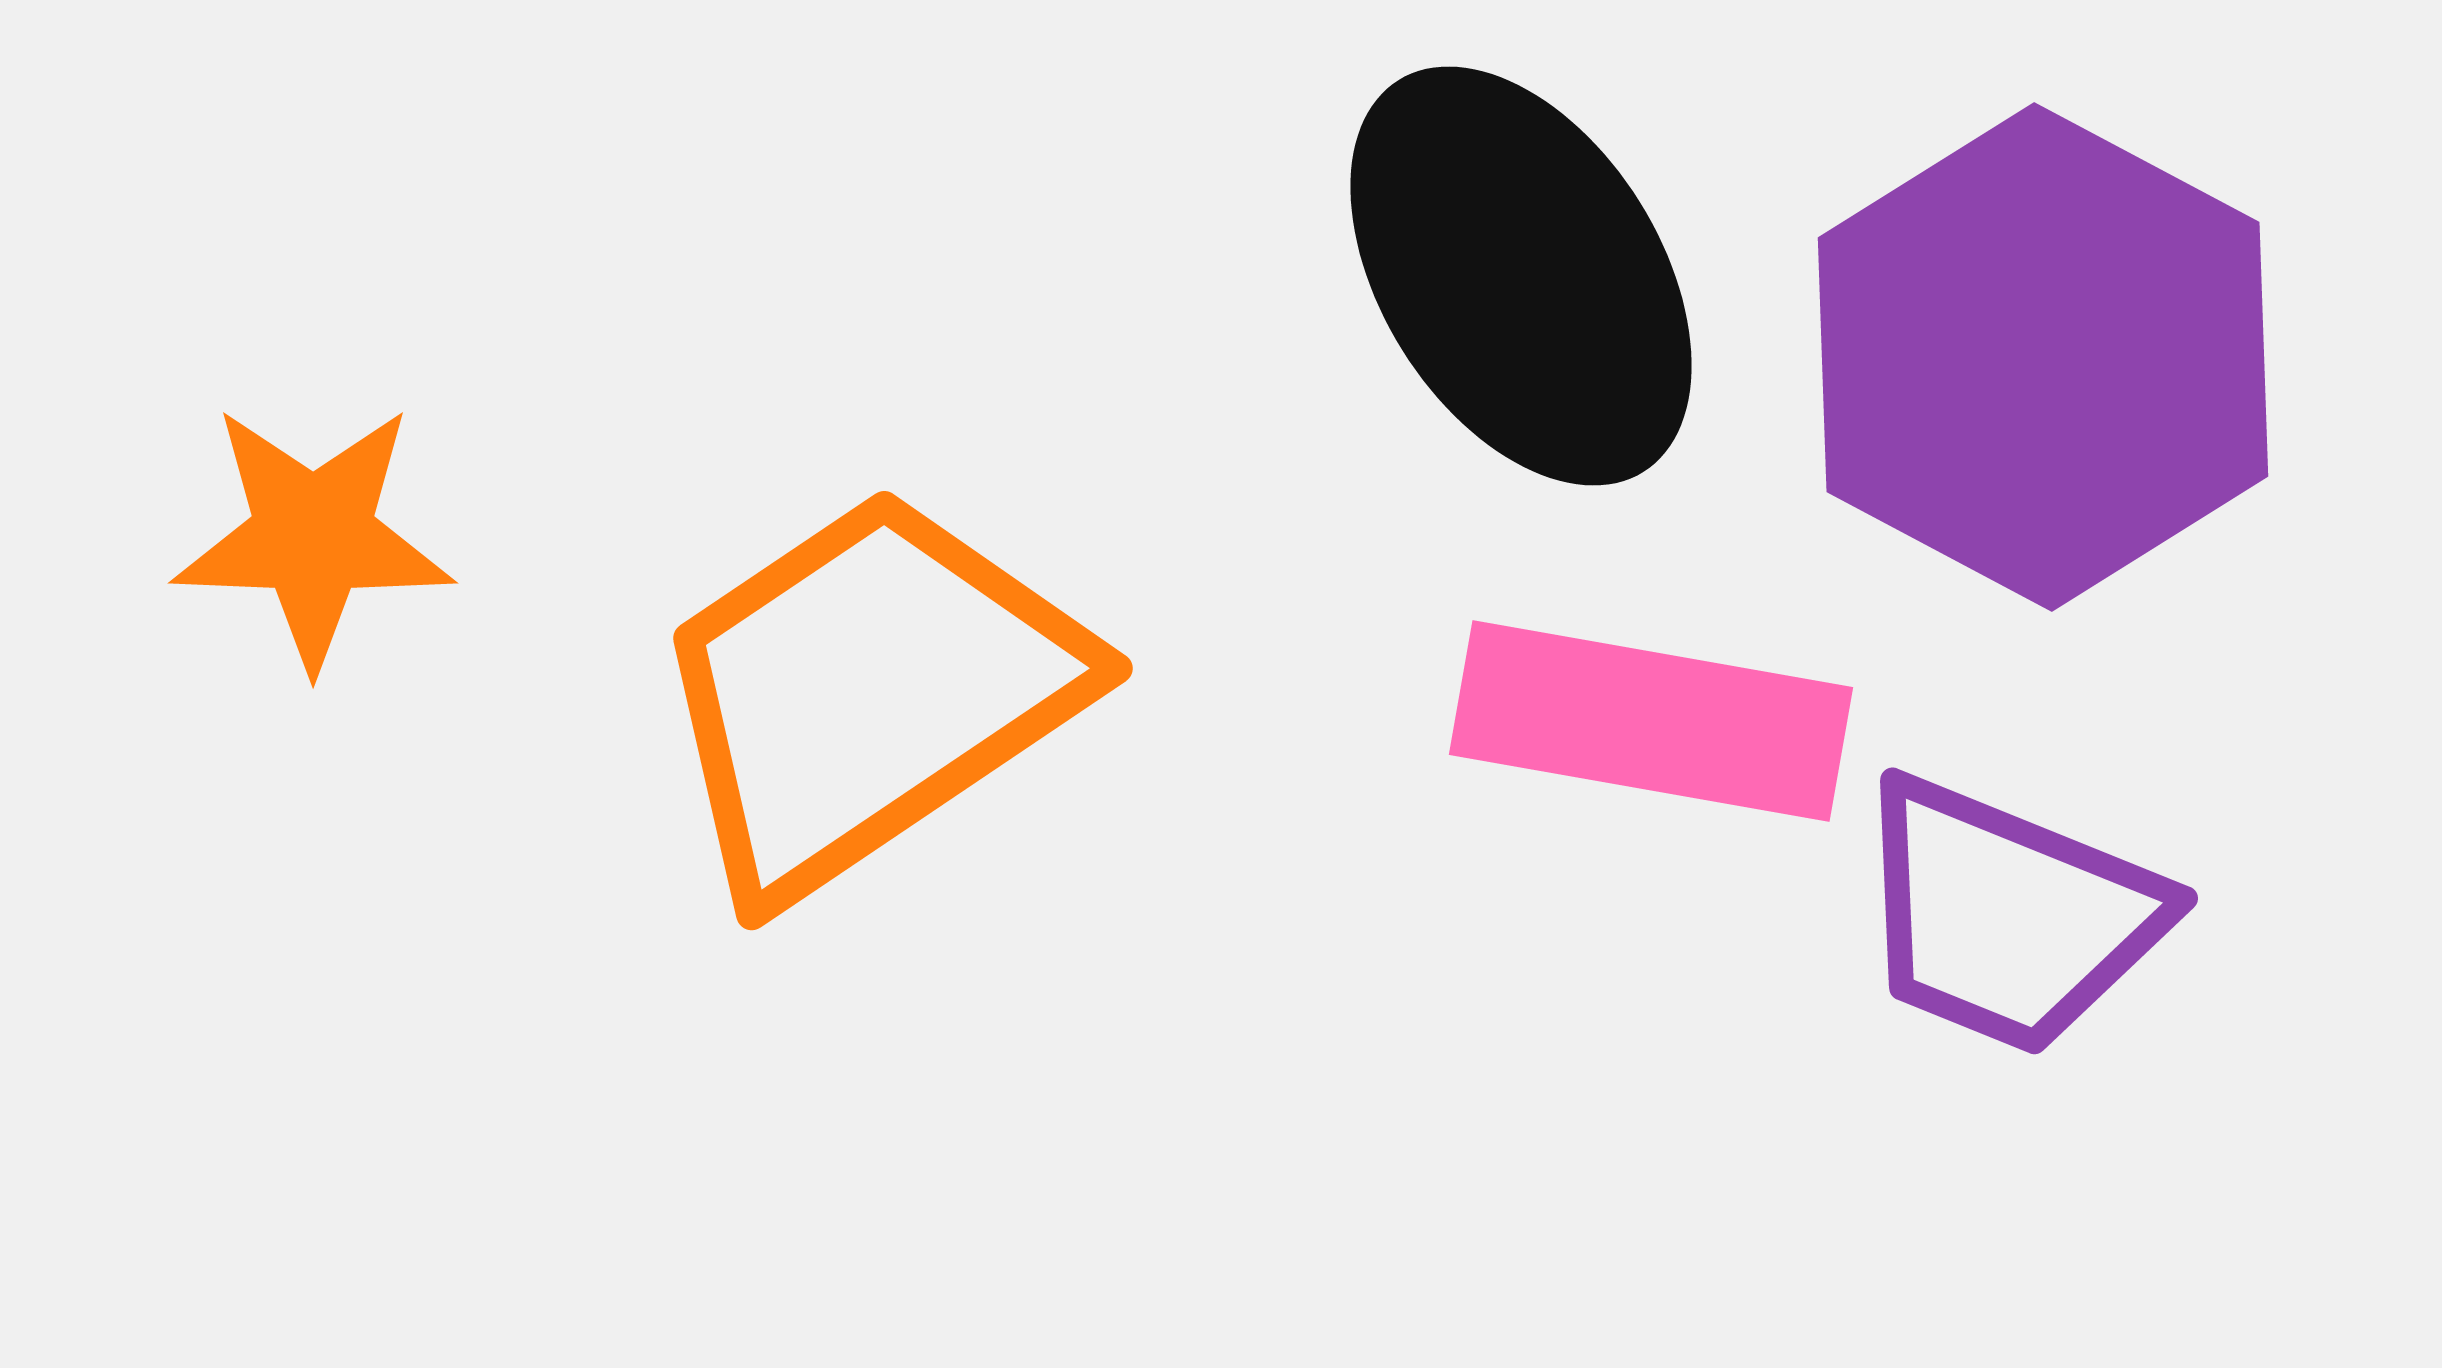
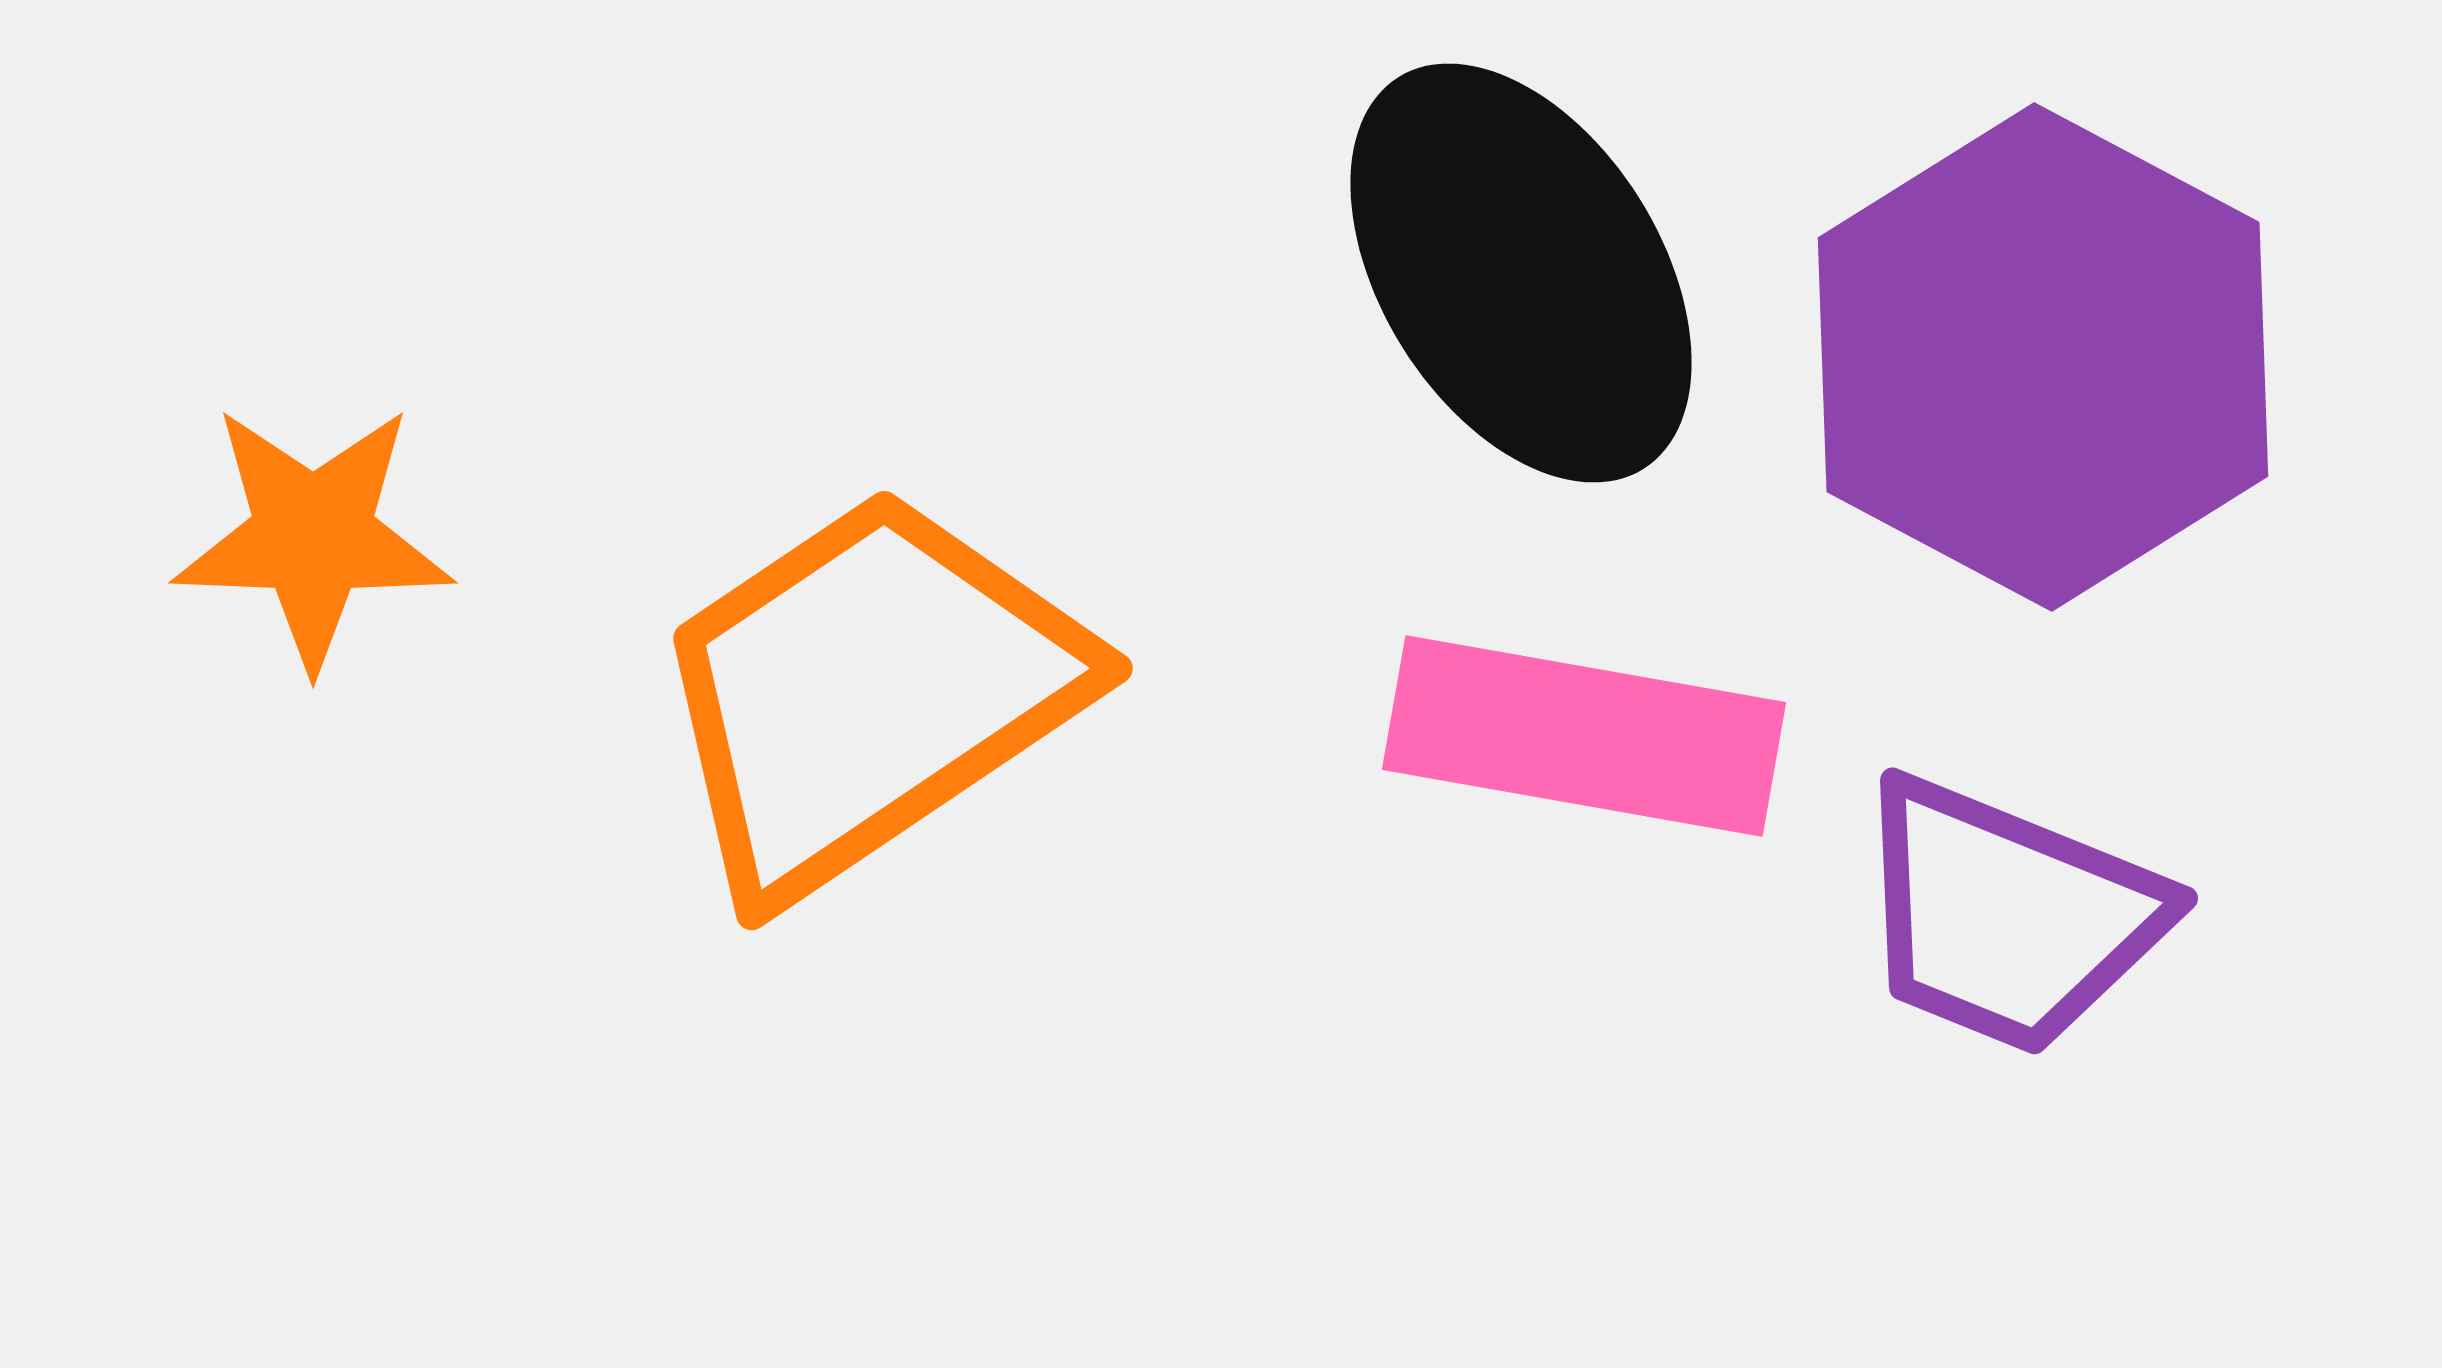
black ellipse: moved 3 px up
pink rectangle: moved 67 px left, 15 px down
